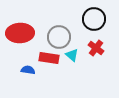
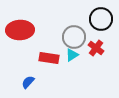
black circle: moved 7 px right
red ellipse: moved 3 px up
gray circle: moved 15 px right
cyan triangle: rotated 48 degrees clockwise
blue semicircle: moved 12 px down; rotated 56 degrees counterclockwise
